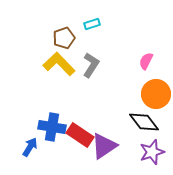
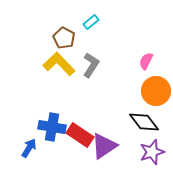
cyan rectangle: moved 1 px left, 2 px up; rotated 21 degrees counterclockwise
brown pentagon: rotated 25 degrees counterclockwise
orange circle: moved 3 px up
blue arrow: moved 1 px left, 1 px down
